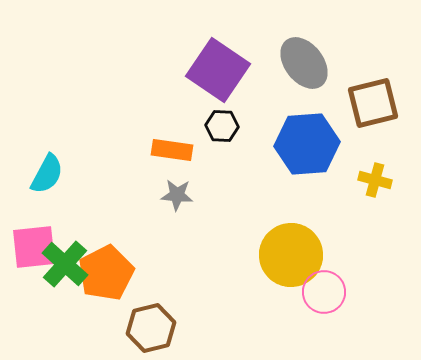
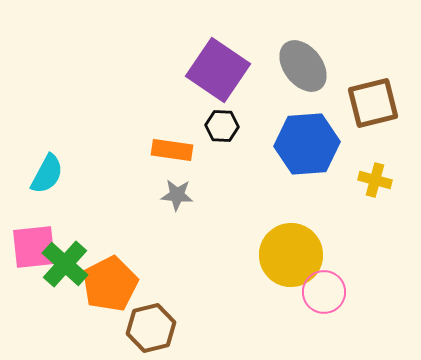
gray ellipse: moved 1 px left, 3 px down
orange pentagon: moved 4 px right, 11 px down
